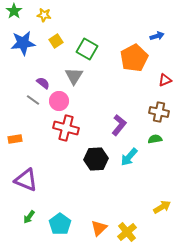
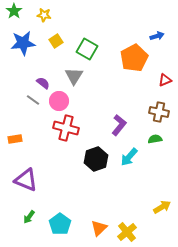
black hexagon: rotated 15 degrees counterclockwise
